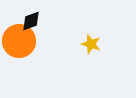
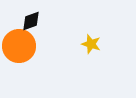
orange circle: moved 5 px down
